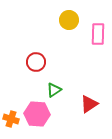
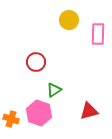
red triangle: moved 7 px down; rotated 18 degrees clockwise
pink hexagon: moved 2 px right, 1 px up; rotated 15 degrees clockwise
